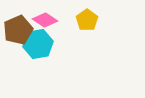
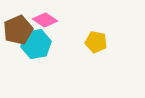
yellow pentagon: moved 9 px right, 22 px down; rotated 25 degrees counterclockwise
cyan hexagon: moved 2 px left
